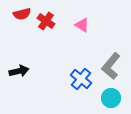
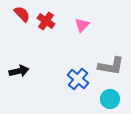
red semicircle: rotated 120 degrees counterclockwise
pink triangle: rotated 42 degrees clockwise
gray L-shape: rotated 120 degrees counterclockwise
blue cross: moved 3 px left
cyan circle: moved 1 px left, 1 px down
